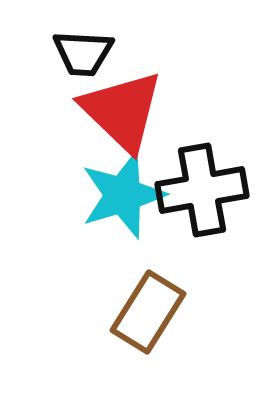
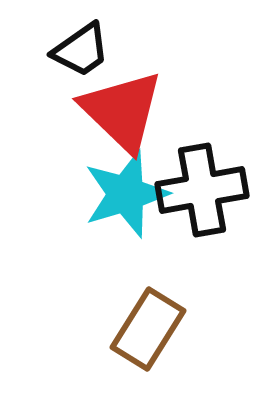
black trapezoid: moved 2 px left, 3 px up; rotated 38 degrees counterclockwise
cyan star: moved 3 px right, 1 px up
brown rectangle: moved 17 px down
